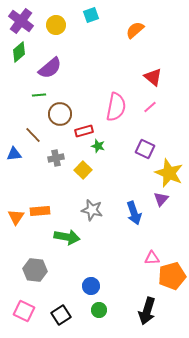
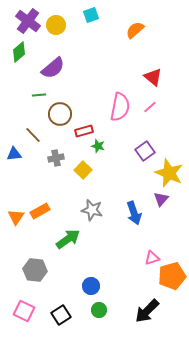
purple cross: moved 7 px right
purple semicircle: moved 3 px right
pink semicircle: moved 4 px right
purple square: moved 2 px down; rotated 30 degrees clockwise
orange rectangle: rotated 24 degrees counterclockwise
green arrow: moved 1 px right, 2 px down; rotated 45 degrees counterclockwise
pink triangle: rotated 14 degrees counterclockwise
black arrow: rotated 28 degrees clockwise
